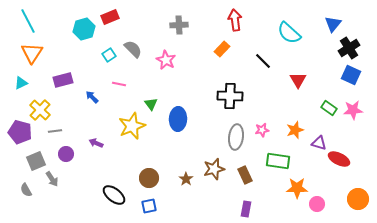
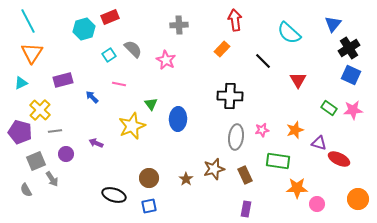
black ellipse at (114, 195): rotated 20 degrees counterclockwise
